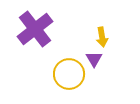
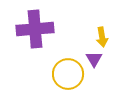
purple cross: rotated 33 degrees clockwise
yellow circle: moved 1 px left
